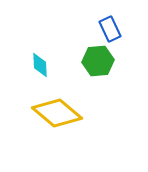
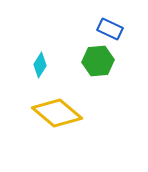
blue rectangle: rotated 40 degrees counterclockwise
cyan diamond: rotated 35 degrees clockwise
